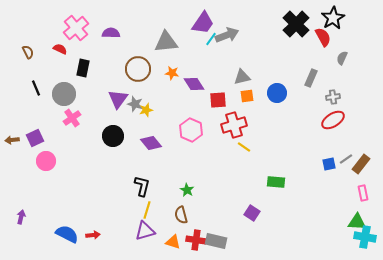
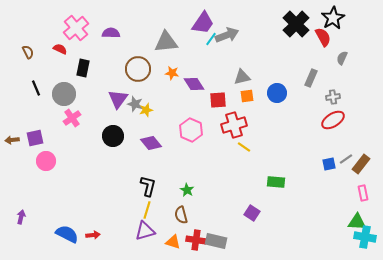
purple square at (35, 138): rotated 12 degrees clockwise
black L-shape at (142, 186): moved 6 px right
